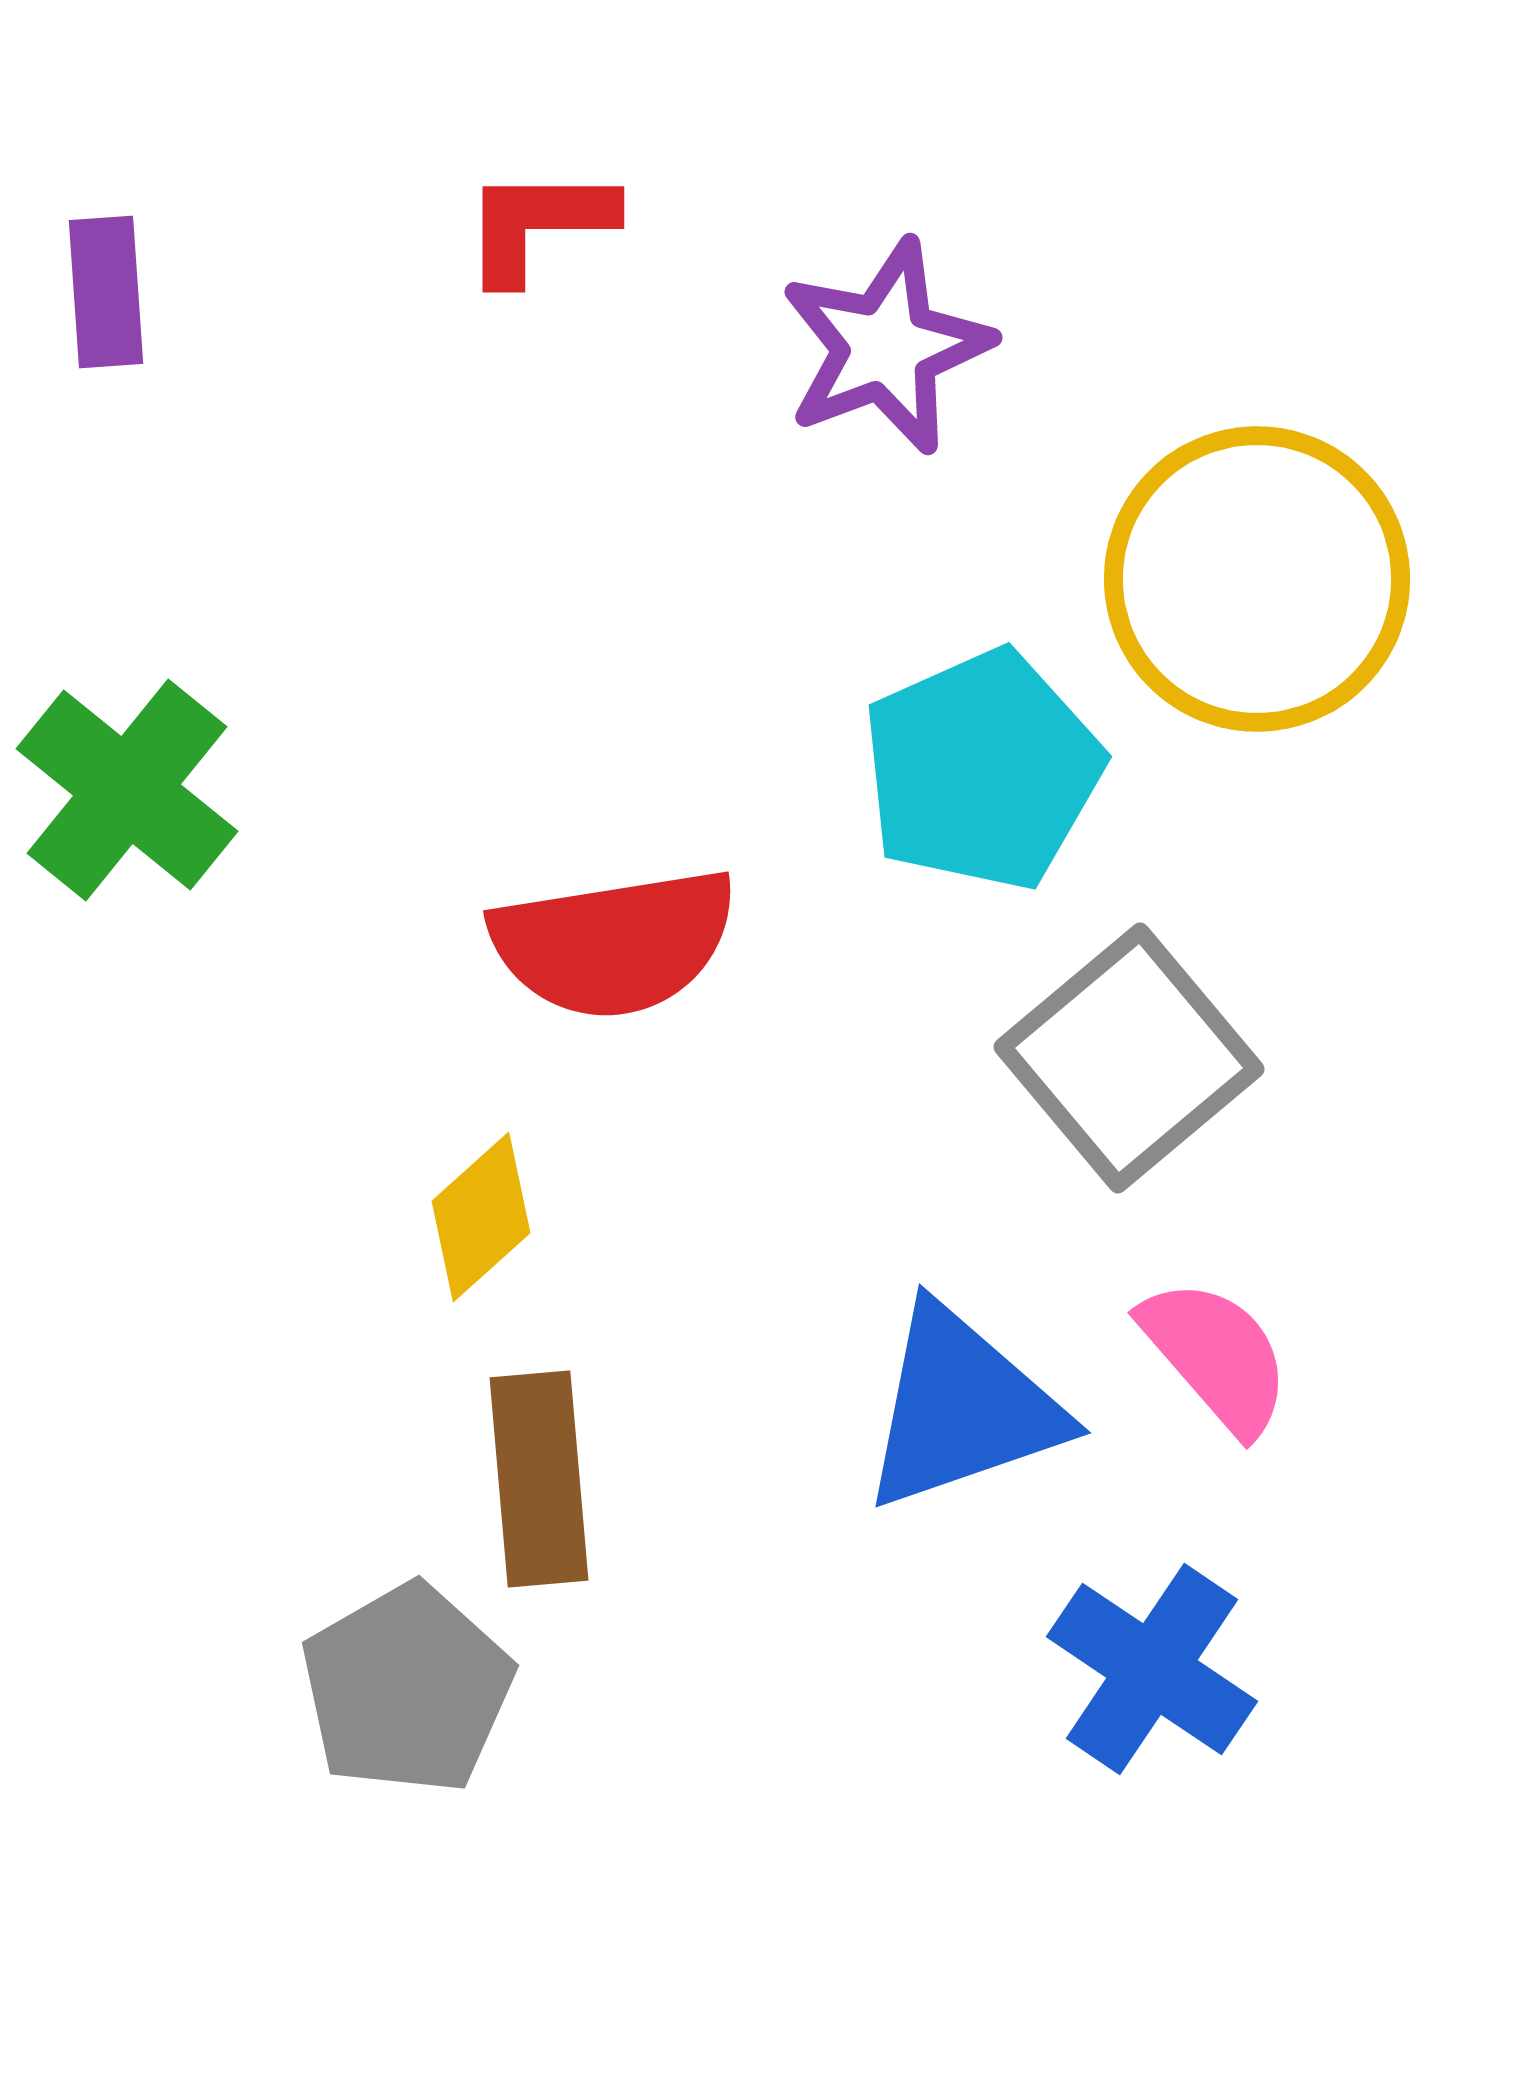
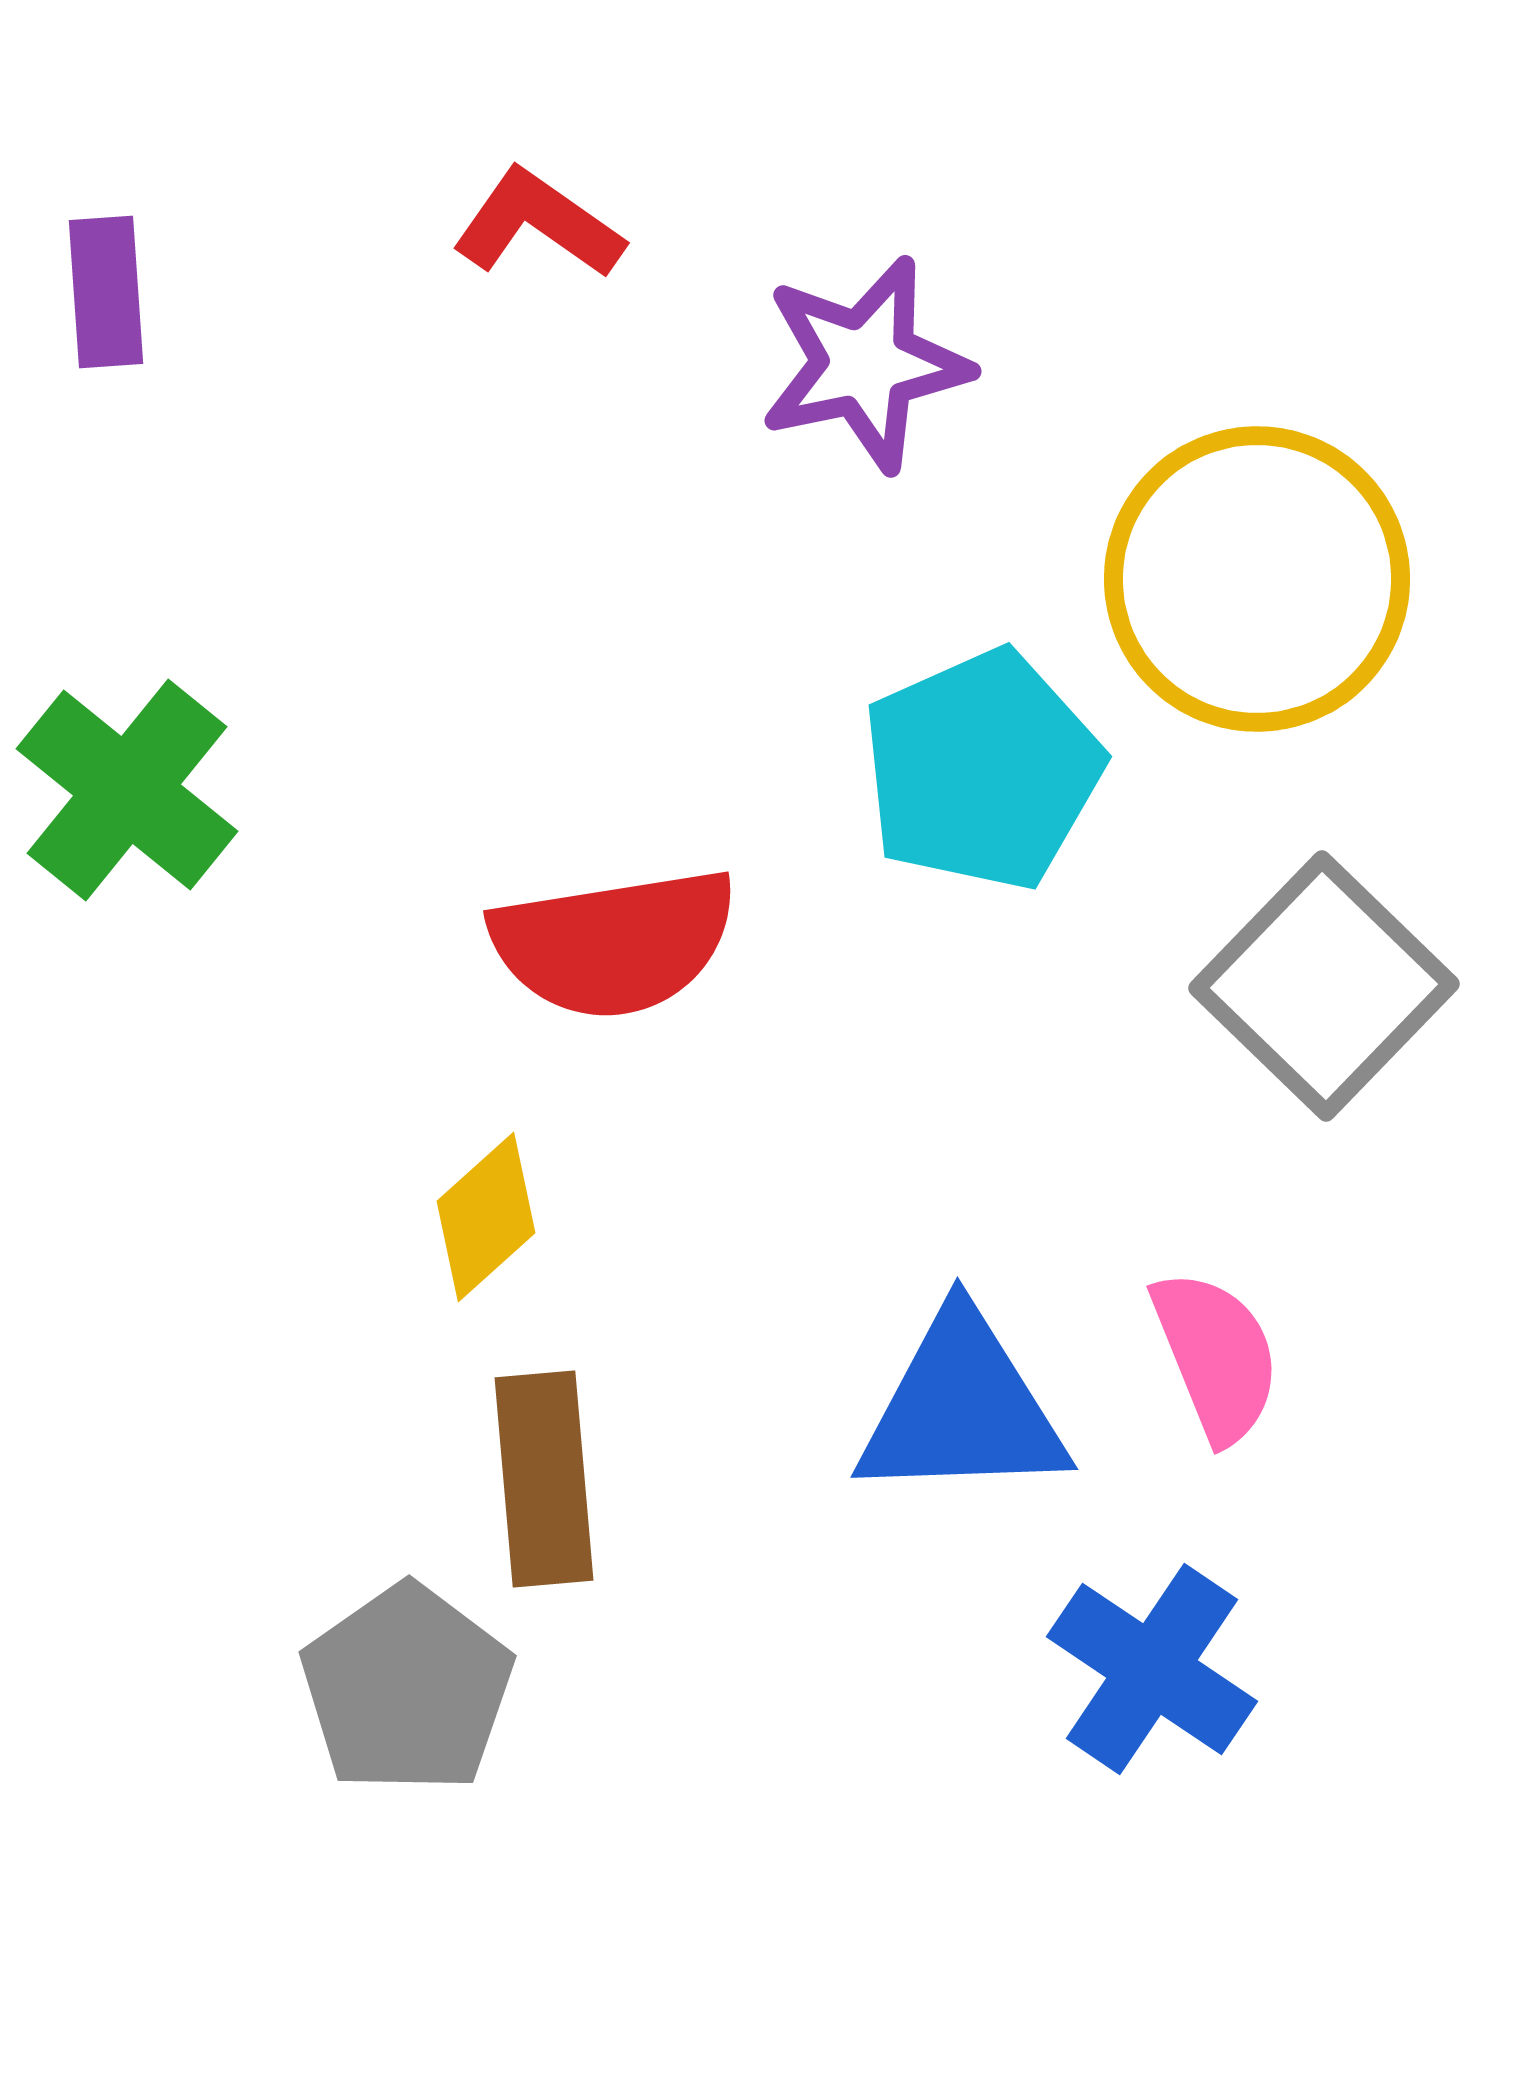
red L-shape: rotated 35 degrees clockwise
purple star: moved 21 px left, 17 px down; rotated 9 degrees clockwise
gray square: moved 195 px right, 72 px up; rotated 6 degrees counterclockwise
yellow diamond: moved 5 px right
pink semicircle: rotated 19 degrees clockwise
blue triangle: rotated 17 degrees clockwise
brown rectangle: moved 5 px right
gray pentagon: rotated 5 degrees counterclockwise
